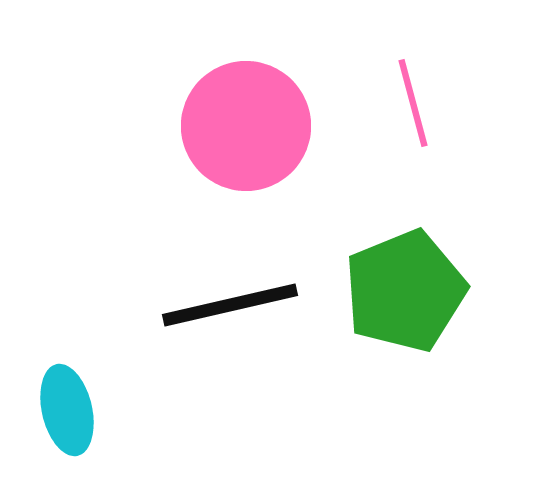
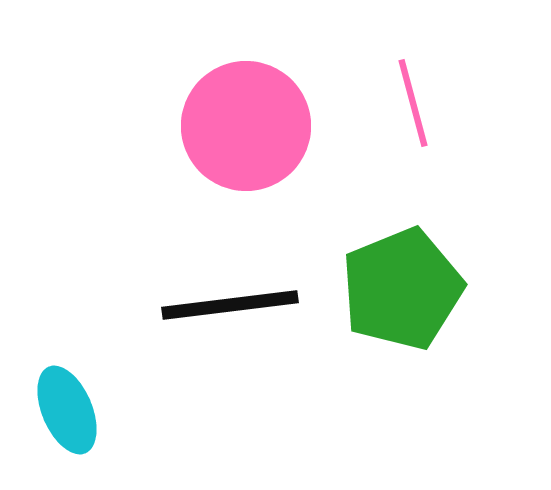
green pentagon: moved 3 px left, 2 px up
black line: rotated 6 degrees clockwise
cyan ellipse: rotated 10 degrees counterclockwise
